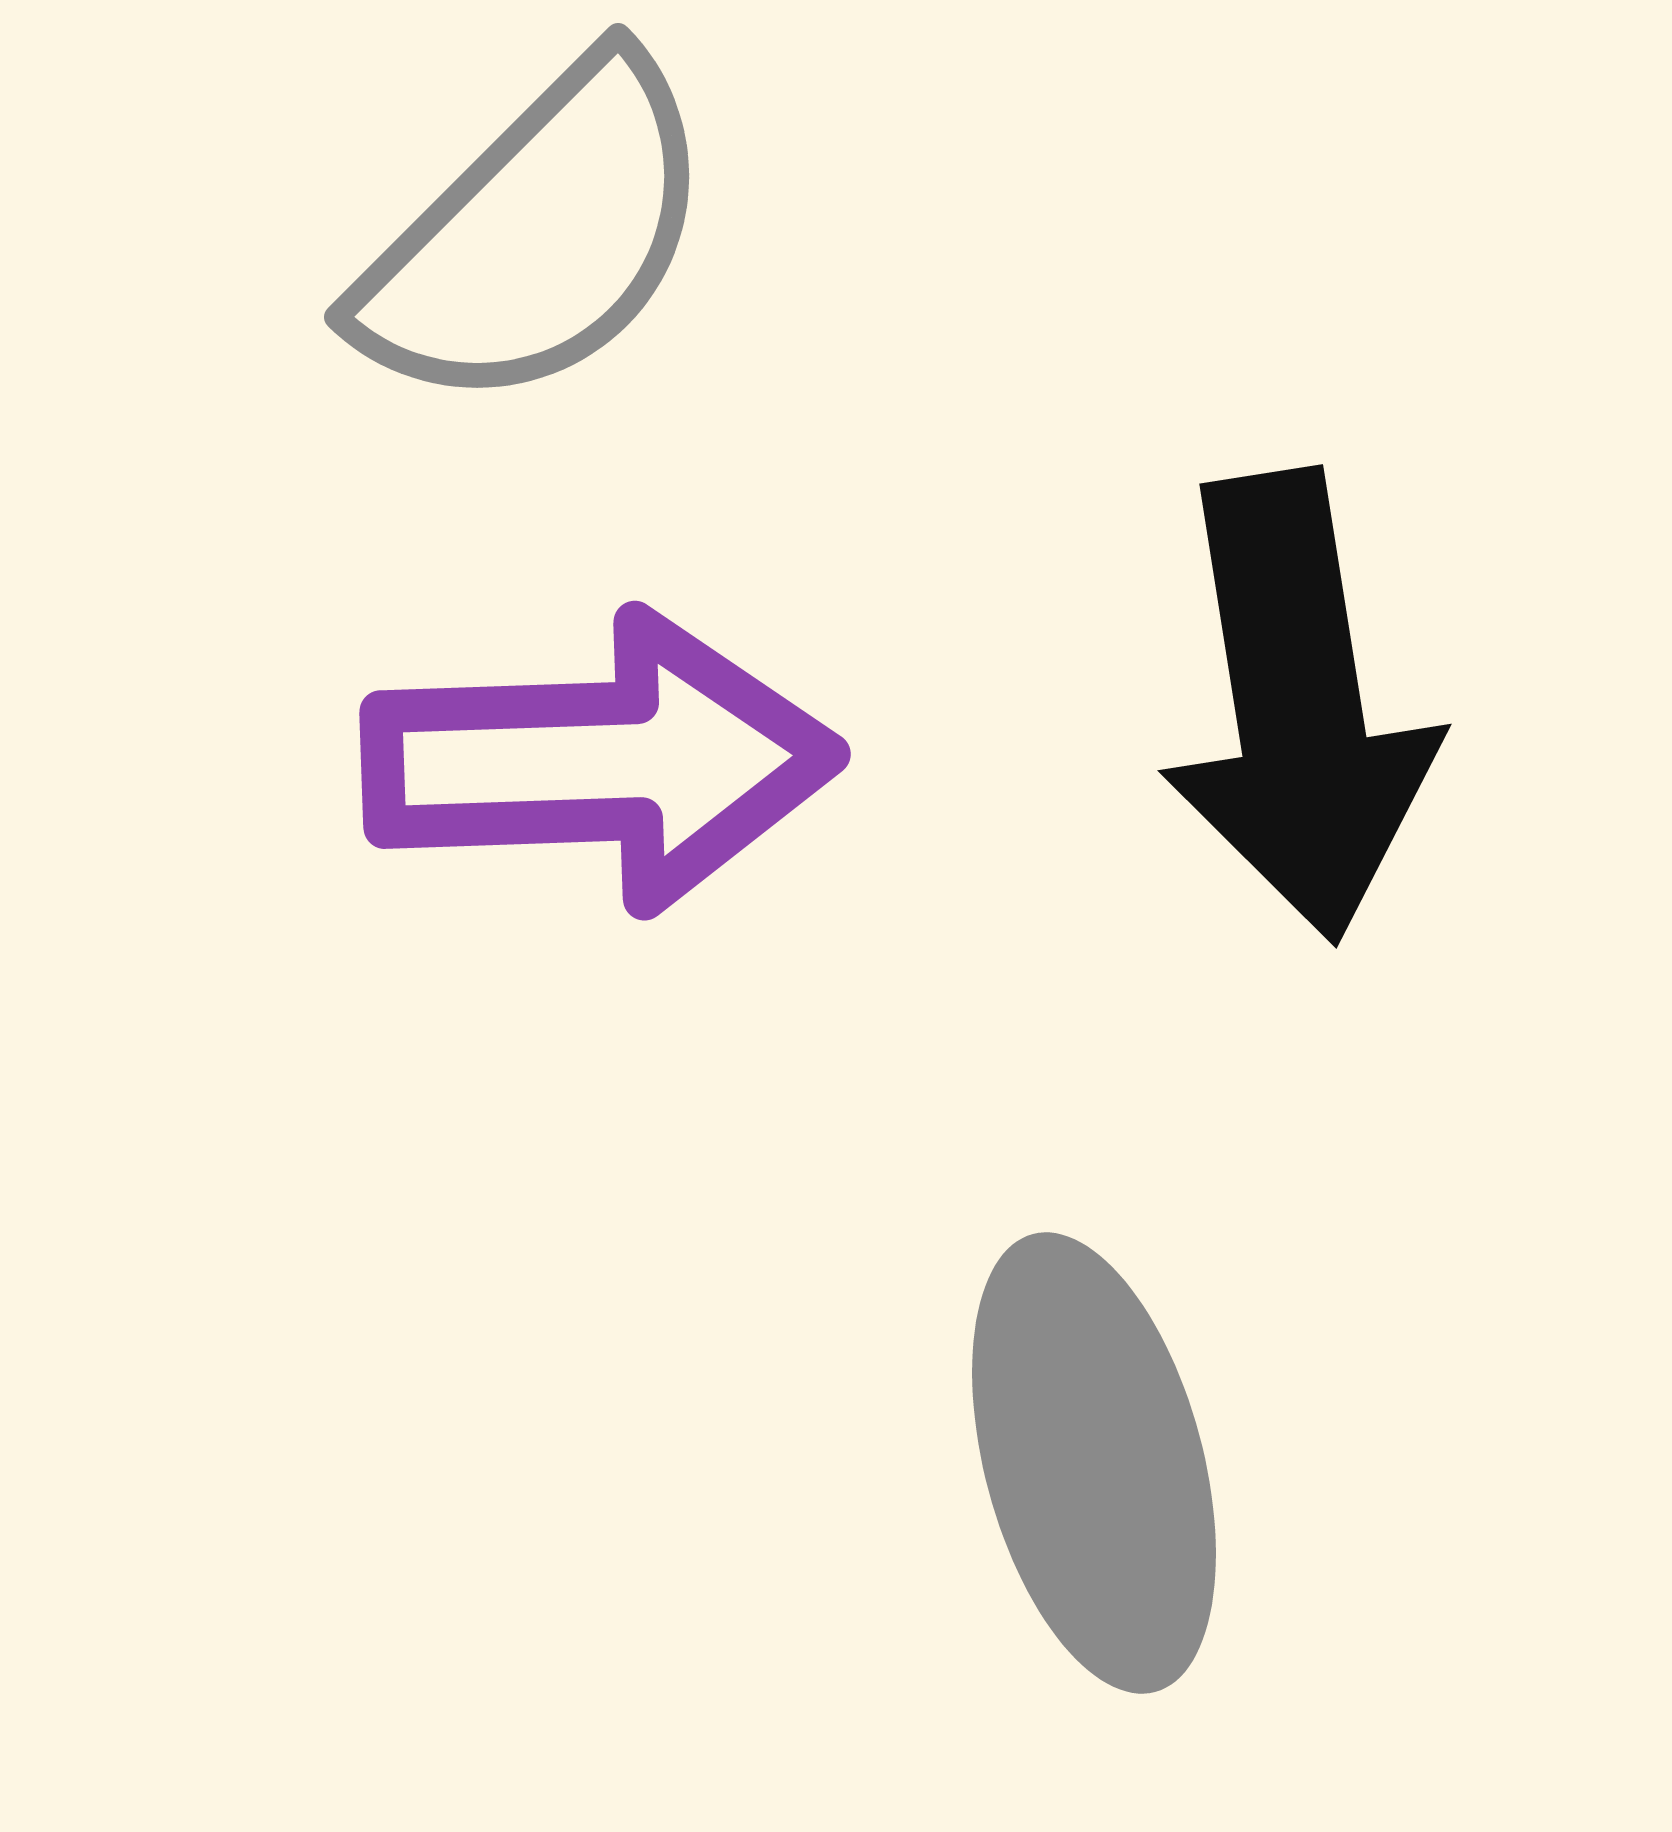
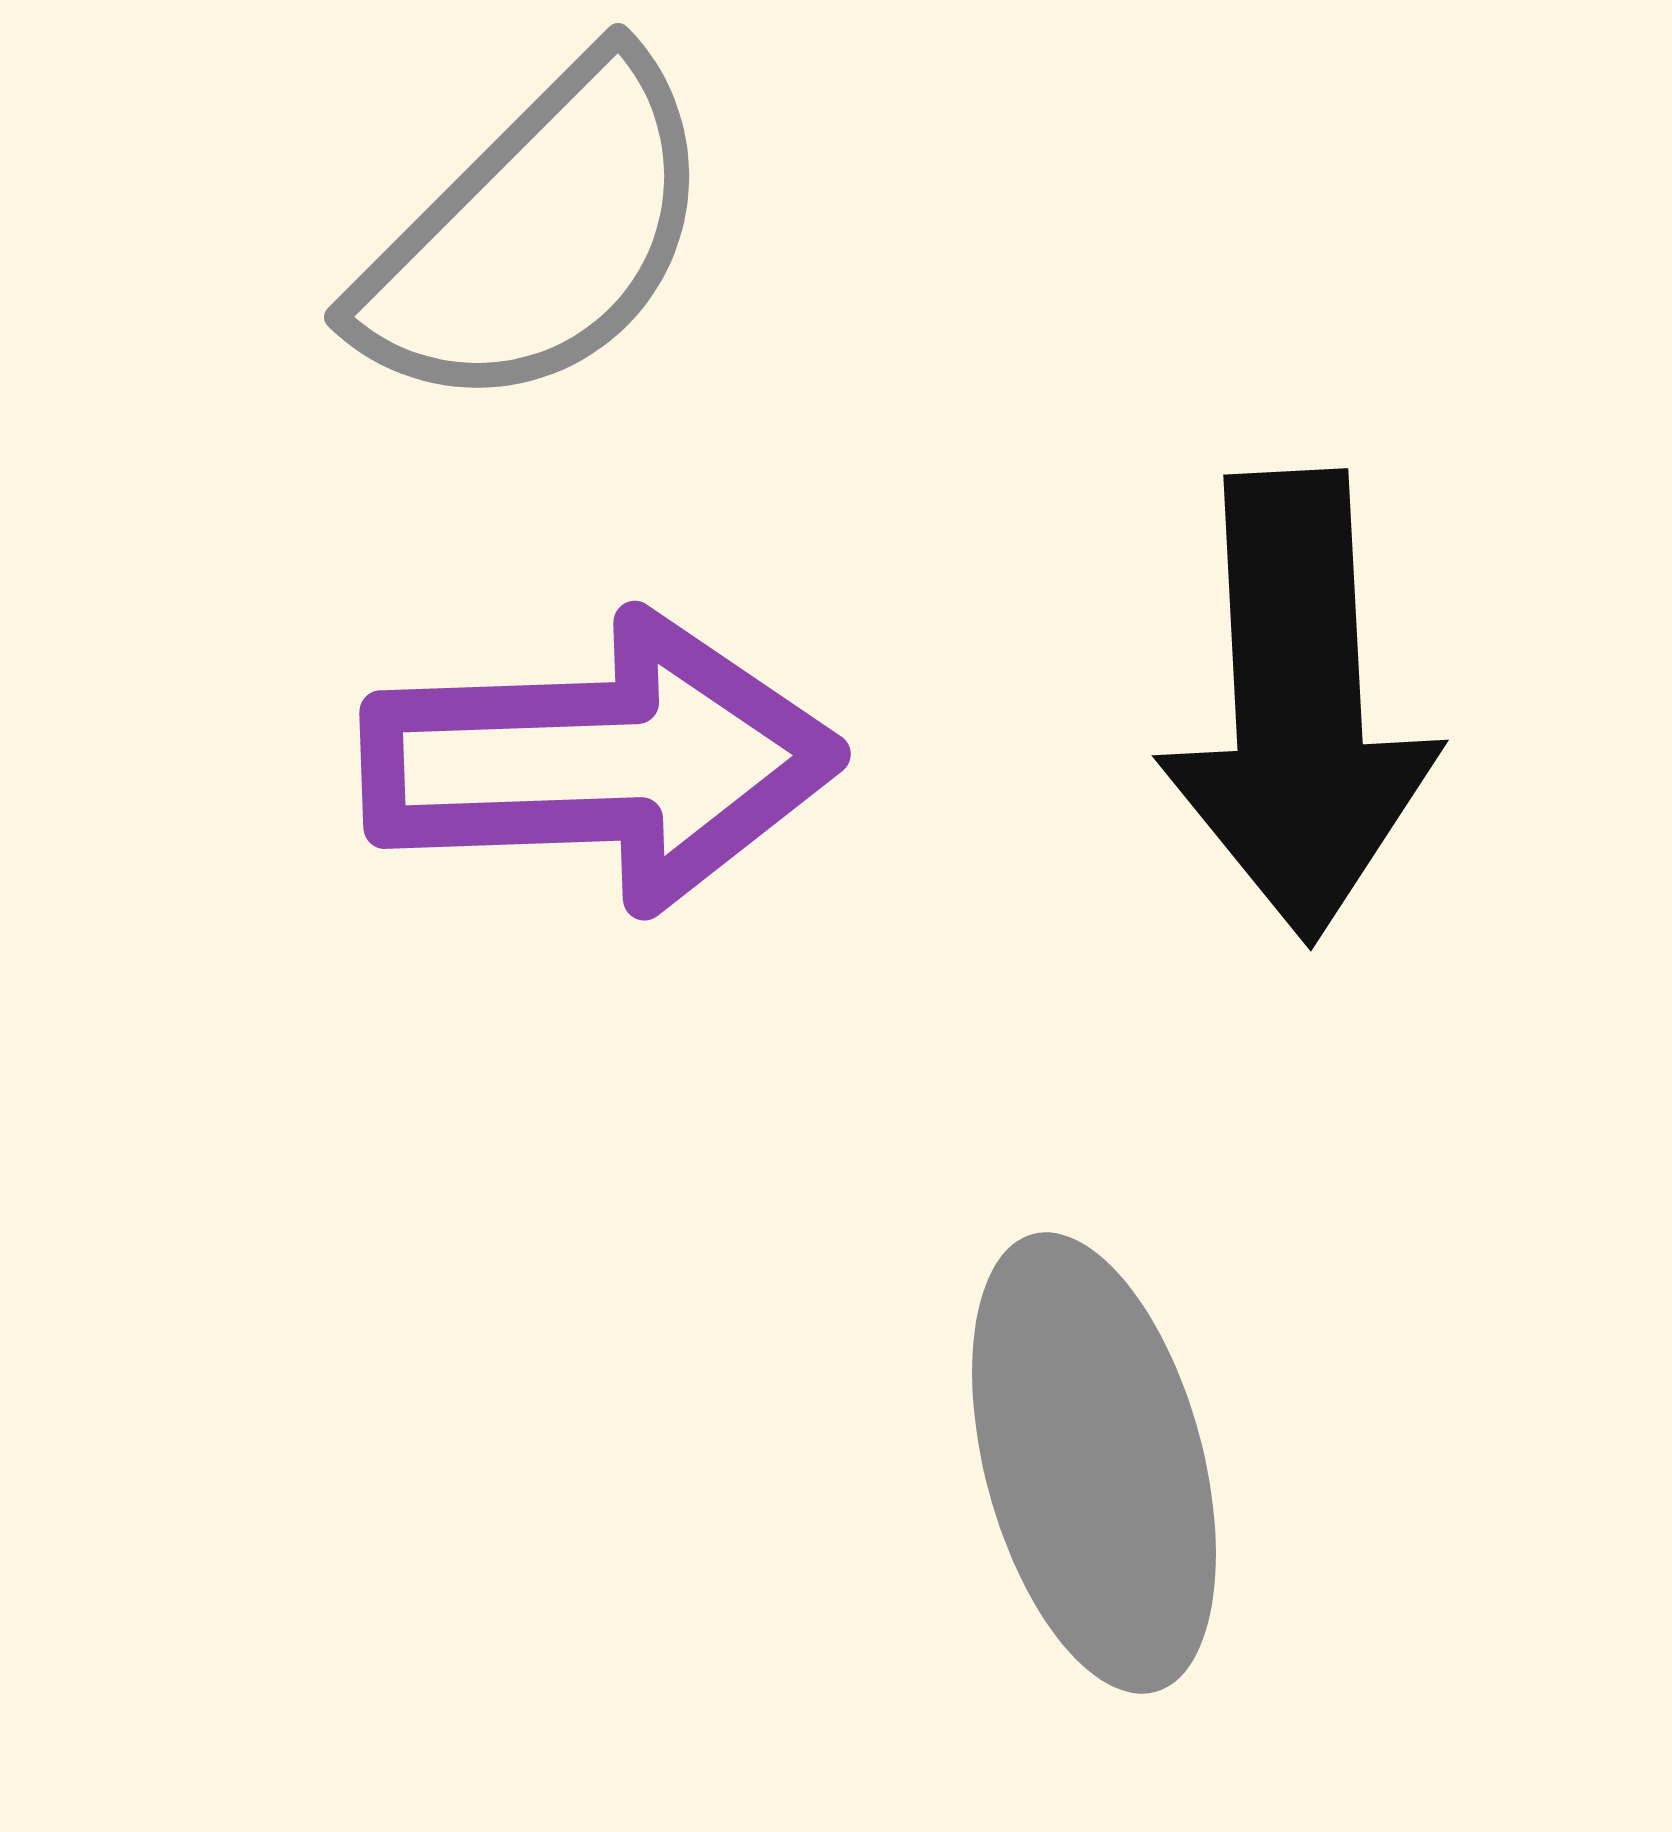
black arrow: rotated 6 degrees clockwise
